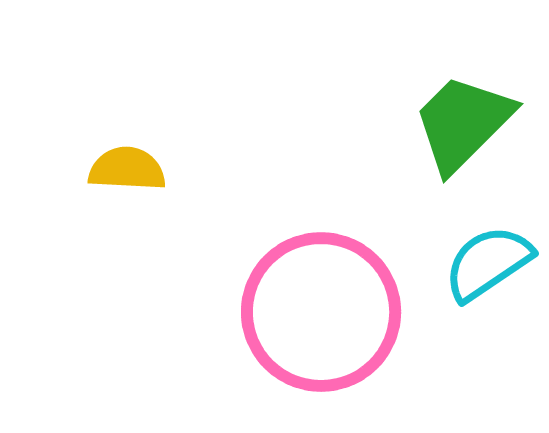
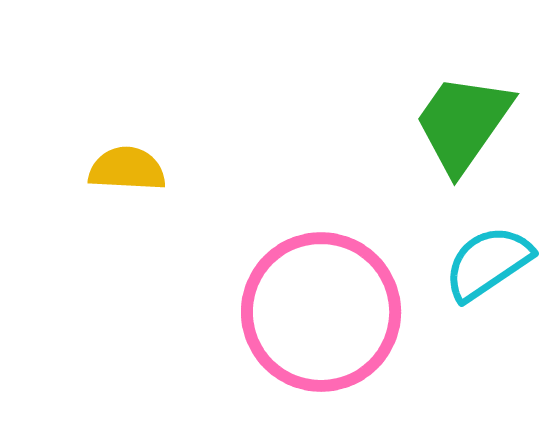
green trapezoid: rotated 10 degrees counterclockwise
